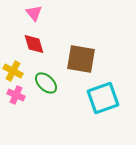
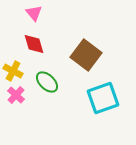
brown square: moved 5 px right, 4 px up; rotated 28 degrees clockwise
green ellipse: moved 1 px right, 1 px up
pink cross: rotated 18 degrees clockwise
